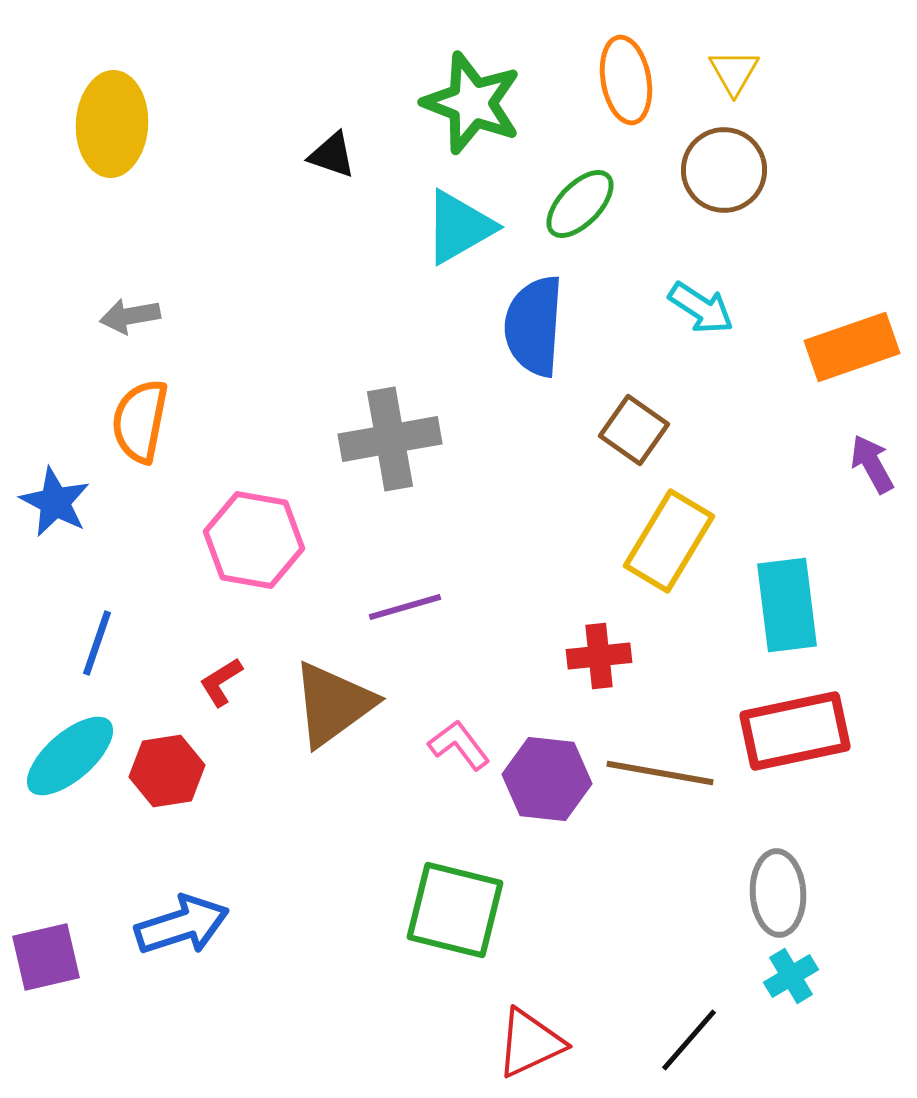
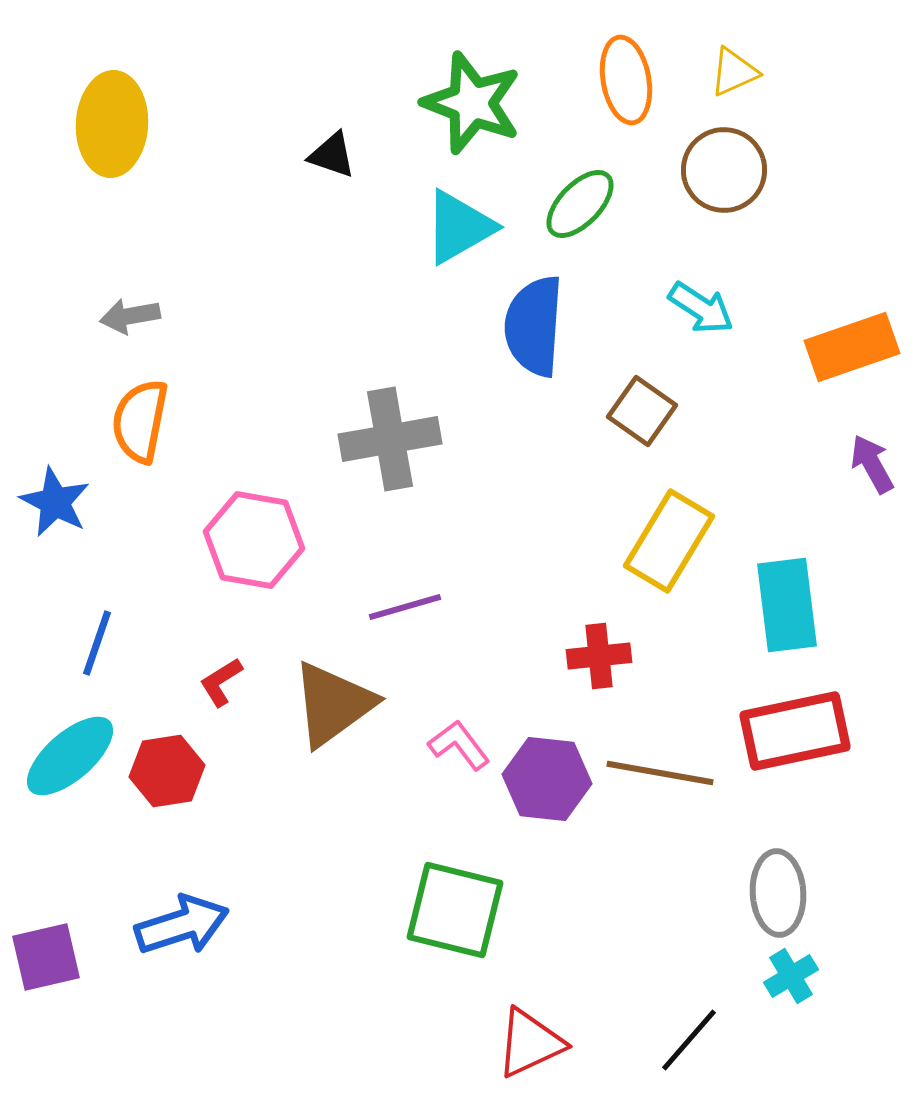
yellow triangle: rotated 36 degrees clockwise
brown square: moved 8 px right, 19 px up
